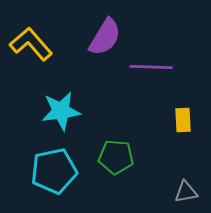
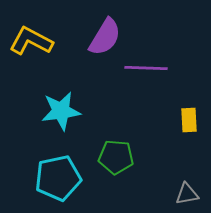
yellow L-shape: moved 3 px up; rotated 21 degrees counterclockwise
purple line: moved 5 px left, 1 px down
yellow rectangle: moved 6 px right
cyan pentagon: moved 4 px right, 7 px down
gray triangle: moved 1 px right, 2 px down
